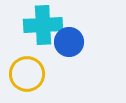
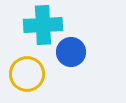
blue circle: moved 2 px right, 10 px down
